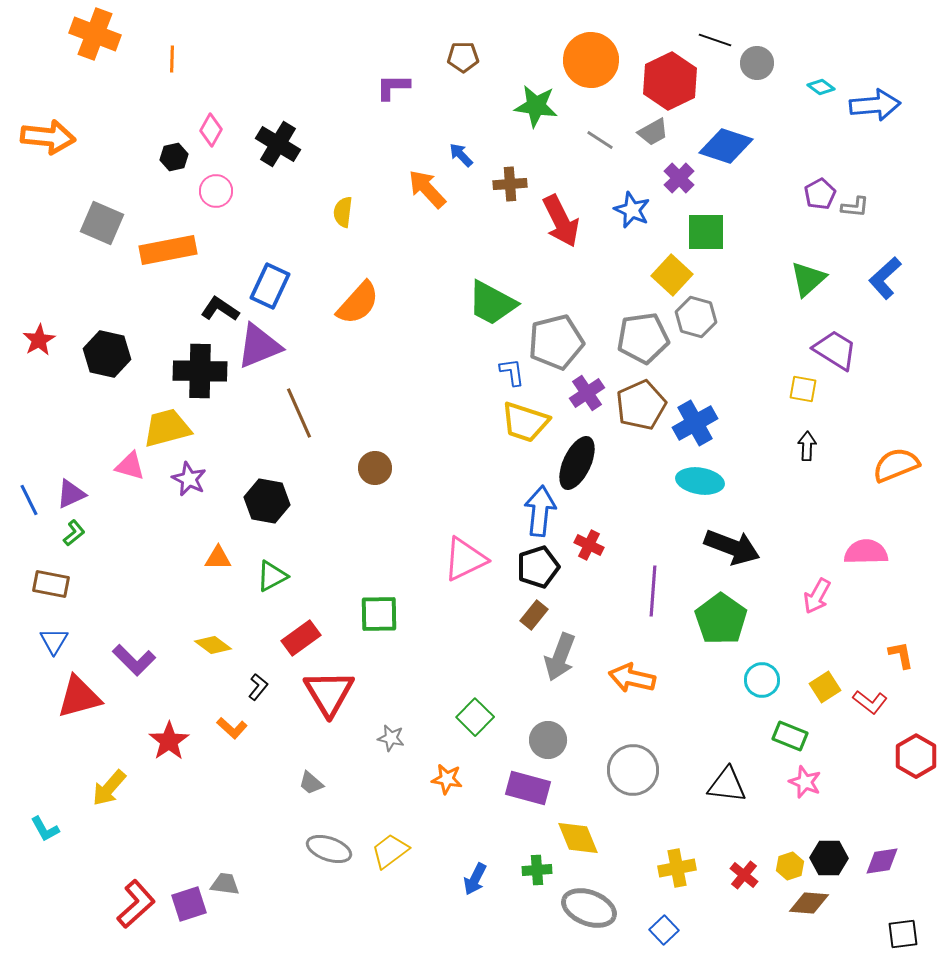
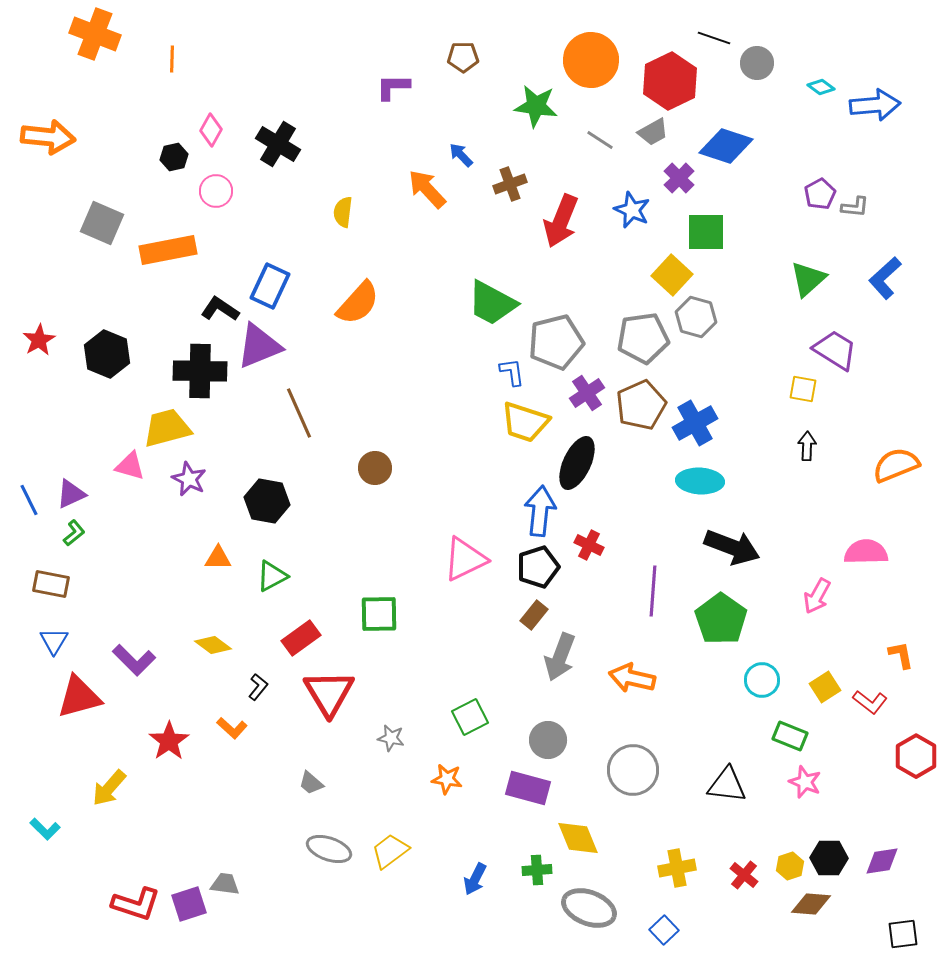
black line at (715, 40): moved 1 px left, 2 px up
brown cross at (510, 184): rotated 16 degrees counterclockwise
red arrow at (561, 221): rotated 48 degrees clockwise
black hexagon at (107, 354): rotated 9 degrees clockwise
cyan ellipse at (700, 481): rotated 6 degrees counterclockwise
green square at (475, 717): moved 5 px left; rotated 18 degrees clockwise
cyan L-shape at (45, 829): rotated 16 degrees counterclockwise
brown diamond at (809, 903): moved 2 px right, 1 px down
red L-shape at (136, 904): rotated 60 degrees clockwise
